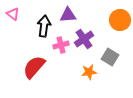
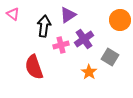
purple triangle: rotated 30 degrees counterclockwise
red semicircle: rotated 60 degrees counterclockwise
orange star: rotated 28 degrees counterclockwise
